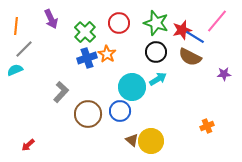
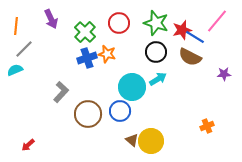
orange star: rotated 18 degrees counterclockwise
